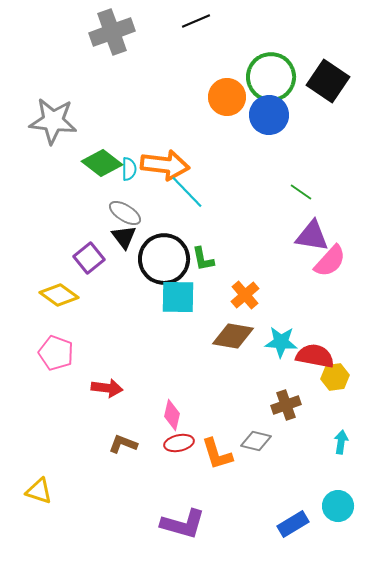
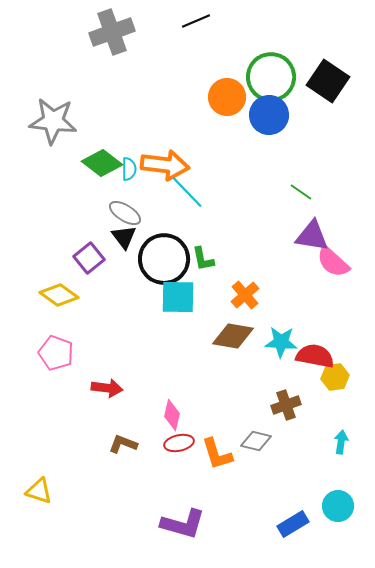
pink semicircle: moved 3 px right, 1 px down; rotated 90 degrees clockwise
